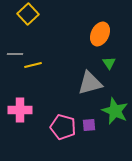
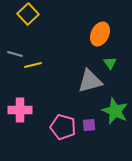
gray line: rotated 14 degrees clockwise
green triangle: moved 1 px right
gray triangle: moved 2 px up
